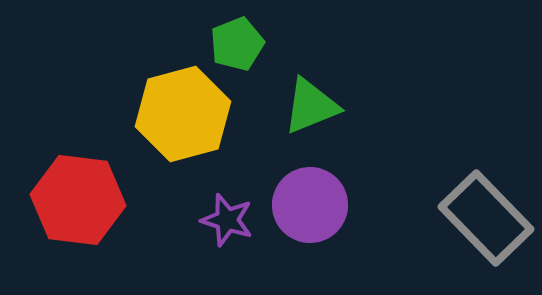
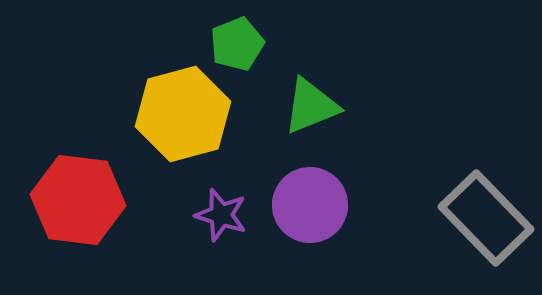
purple star: moved 6 px left, 5 px up
